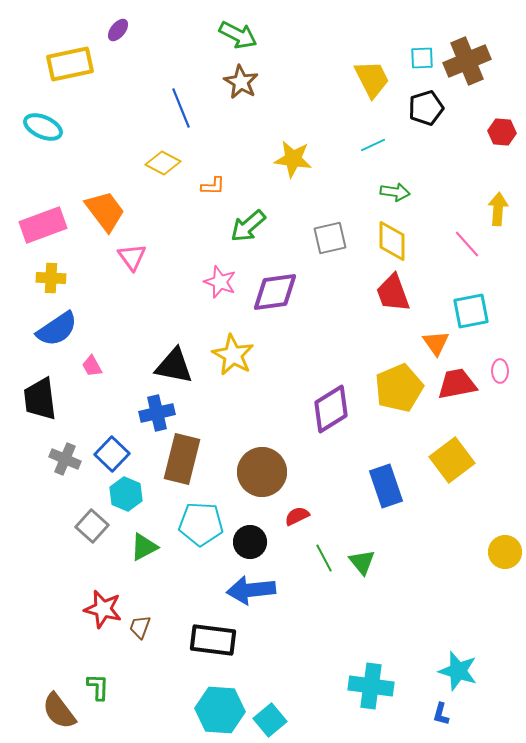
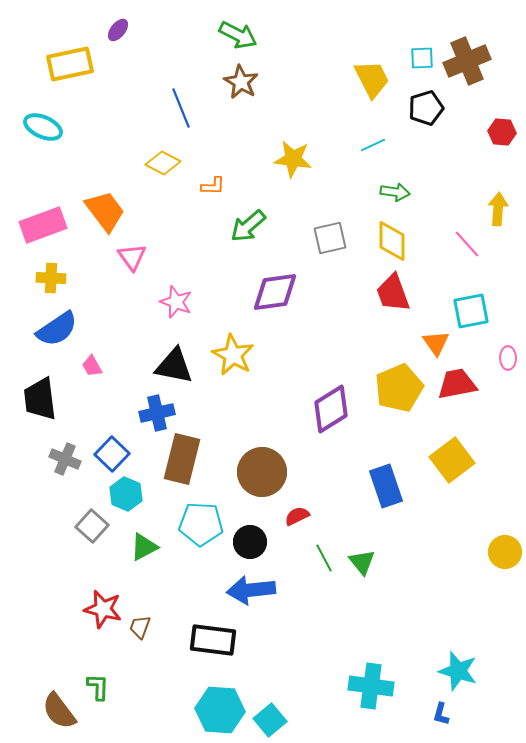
pink star at (220, 282): moved 44 px left, 20 px down
pink ellipse at (500, 371): moved 8 px right, 13 px up
